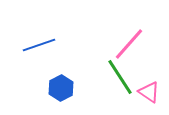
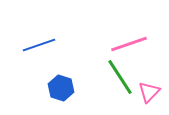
pink line: rotated 30 degrees clockwise
blue hexagon: rotated 15 degrees counterclockwise
pink triangle: rotated 40 degrees clockwise
